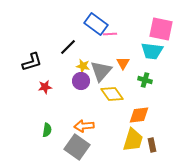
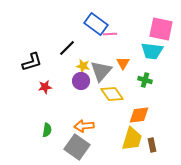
black line: moved 1 px left, 1 px down
yellow trapezoid: moved 1 px left, 1 px up
